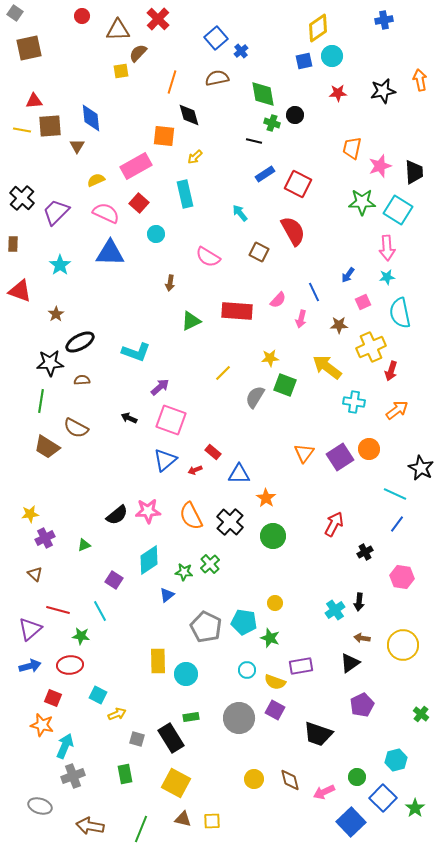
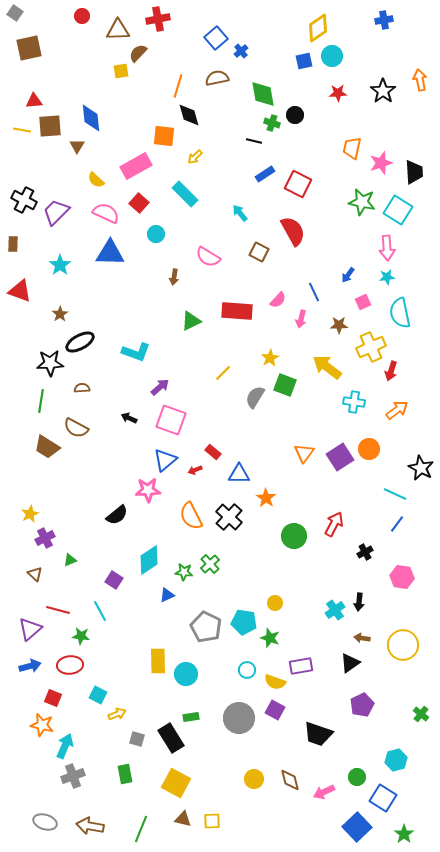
red cross at (158, 19): rotated 35 degrees clockwise
orange line at (172, 82): moved 6 px right, 4 px down
black star at (383, 91): rotated 25 degrees counterclockwise
pink star at (380, 166): moved 1 px right, 3 px up
yellow semicircle at (96, 180): rotated 114 degrees counterclockwise
cyan rectangle at (185, 194): rotated 32 degrees counterclockwise
black cross at (22, 198): moved 2 px right, 2 px down; rotated 15 degrees counterclockwise
green star at (362, 202): rotated 12 degrees clockwise
brown arrow at (170, 283): moved 4 px right, 6 px up
brown star at (56, 314): moved 4 px right
yellow star at (270, 358): rotated 24 degrees counterclockwise
brown semicircle at (82, 380): moved 8 px down
pink star at (148, 511): moved 21 px up
yellow star at (30, 514): rotated 18 degrees counterclockwise
black cross at (230, 522): moved 1 px left, 5 px up
green circle at (273, 536): moved 21 px right
green triangle at (84, 545): moved 14 px left, 15 px down
blue triangle at (167, 595): rotated 14 degrees clockwise
blue square at (383, 798): rotated 12 degrees counterclockwise
gray ellipse at (40, 806): moved 5 px right, 16 px down
green star at (415, 808): moved 11 px left, 26 px down
blue square at (351, 822): moved 6 px right, 5 px down
